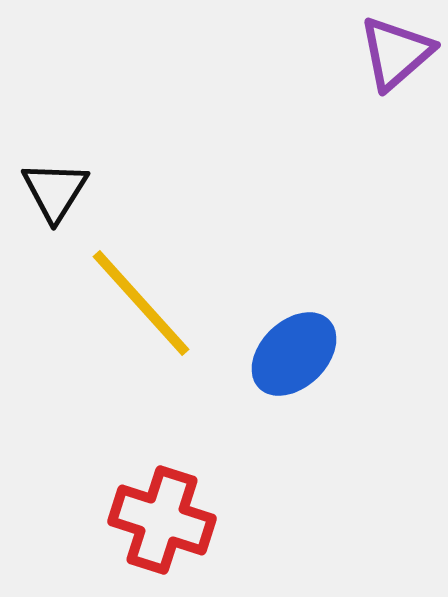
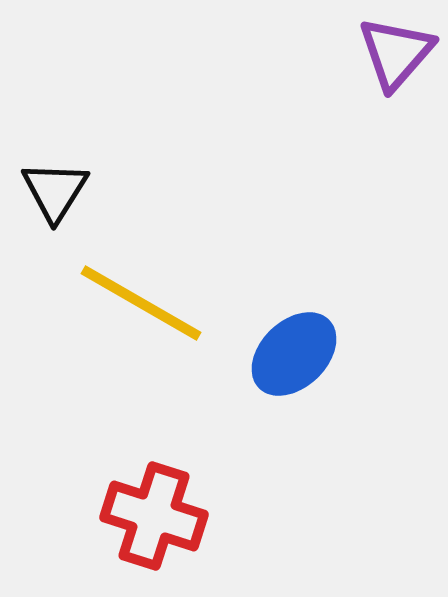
purple triangle: rotated 8 degrees counterclockwise
yellow line: rotated 18 degrees counterclockwise
red cross: moved 8 px left, 4 px up
